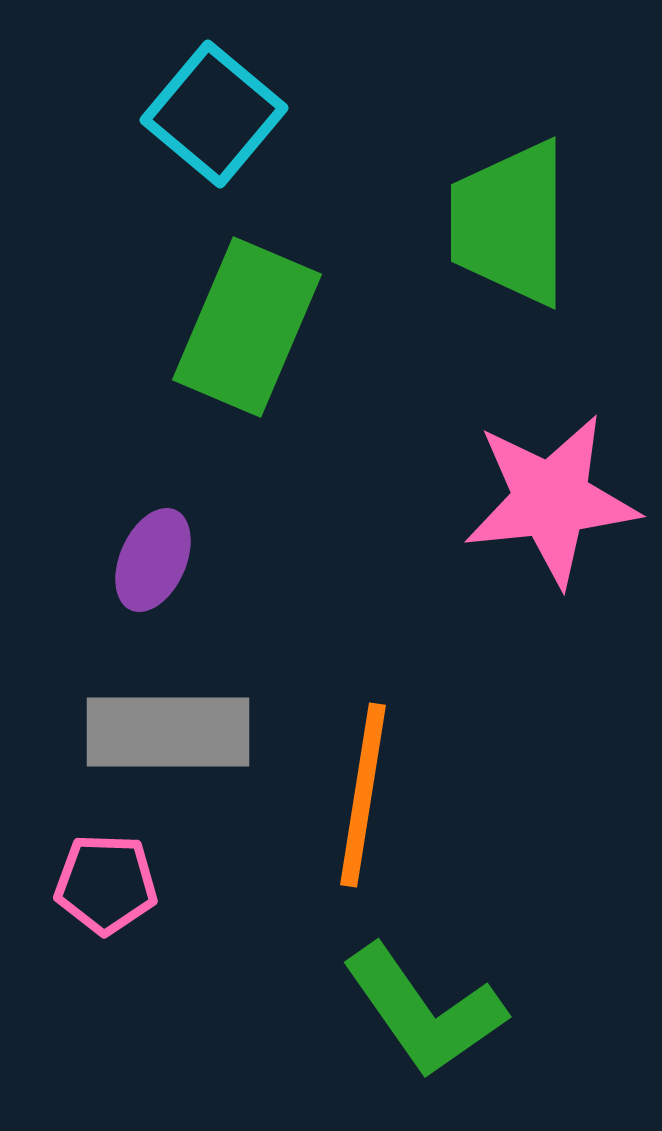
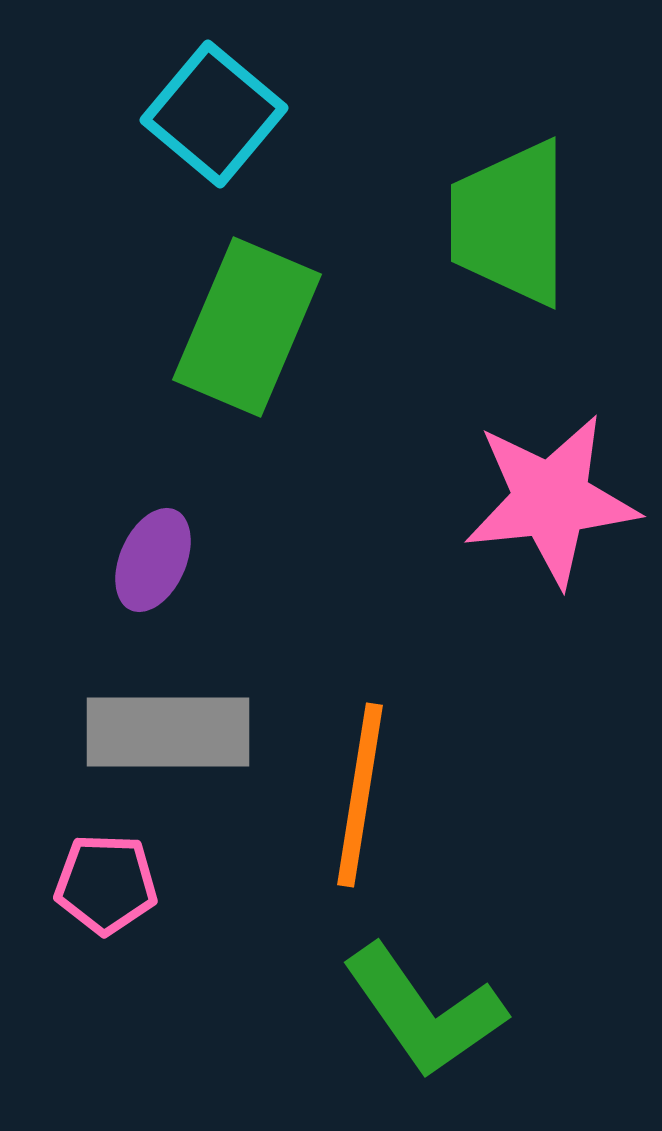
orange line: moved 3 px left
